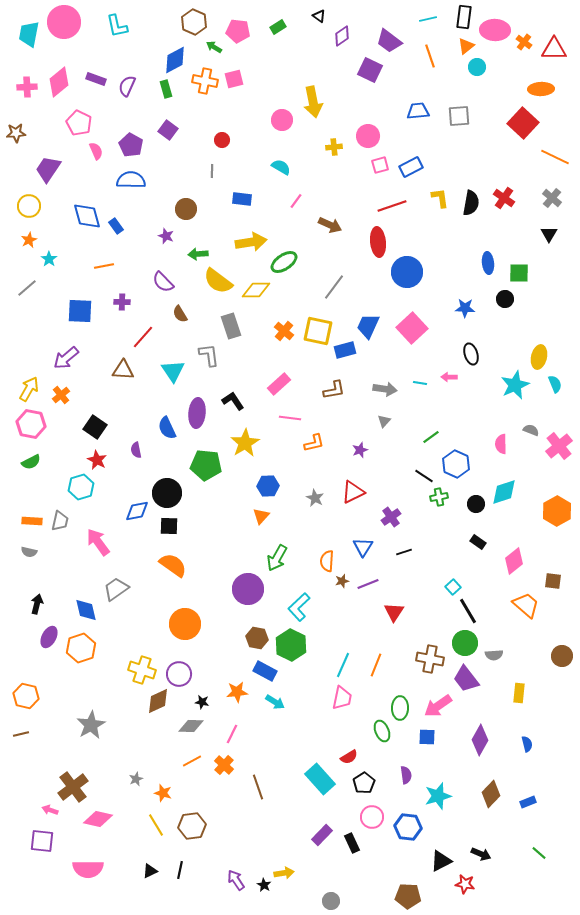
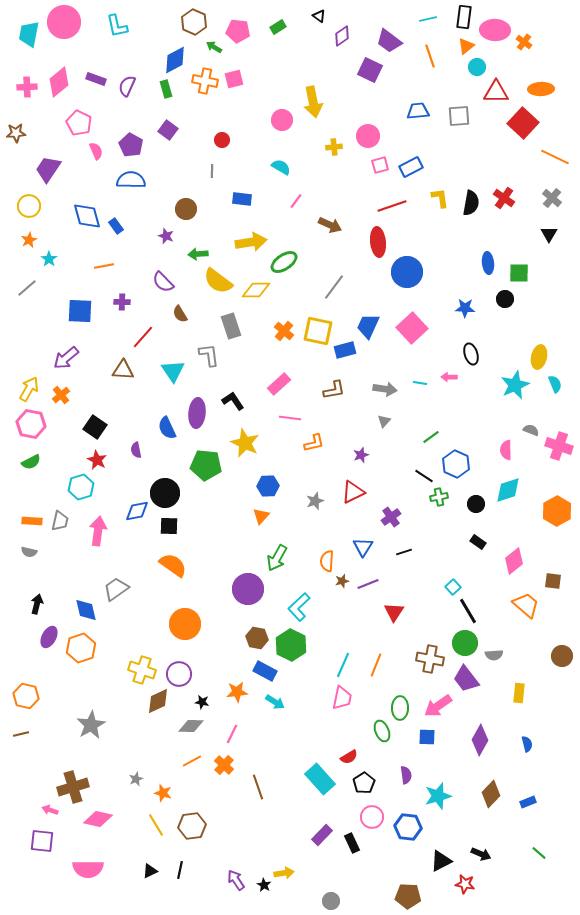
red triangle at (554, 49): moved 58 px left, 43 px down
yellow star at (245, 443): rotated 16 degrees counterclockwise
pink semicircle at (501, 444): moved 5 px right, 6 px down
pink cross at (559, 446): rotated 32 degrees counterclockwise
purple star at (360, 450): moved 1 px right, 5 px down
cyan diamond at (504, 492): moved 4 px right, 2 px up
black circle at (167, 493): moved 2 px left
gray star at (315, 498): moved 3 px down; rotated 24 degrees clockwise
pink arrow at (98, 542): moved 11 px up; rotated 44 degrees clockwise
brown cross at (73, 787): rotated 20 degrees clockwise
